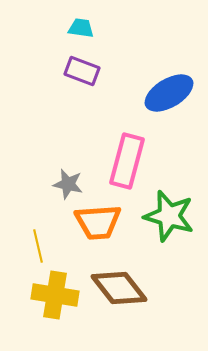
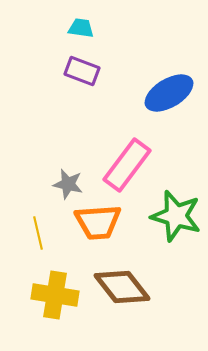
pink rectangle: moved 4 px down; rotated 22 degrees clockwise
green star: moved 7 px right
yellow line: moved 13 px up
brown diamond: moved 3 px right, 1 px up
